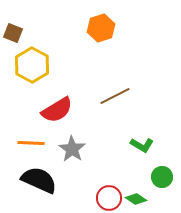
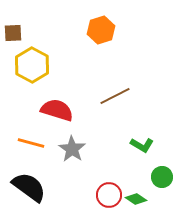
orange hexagon: moved 2 px down
brown square: rotated 24 degrees counterclockwise
red semicircle: rotated 132 degrees counterclockwise
orange line: rotated 12 degrees clockwise
black semicircle: moved 10 px left, 7 px down; rotated 12 degrees clockwise
red circle: moved 3 px up
